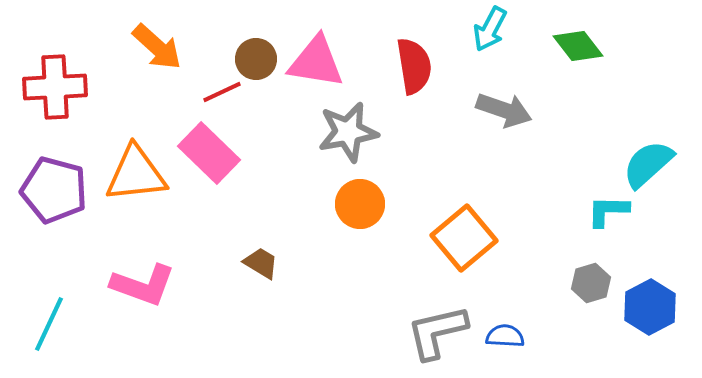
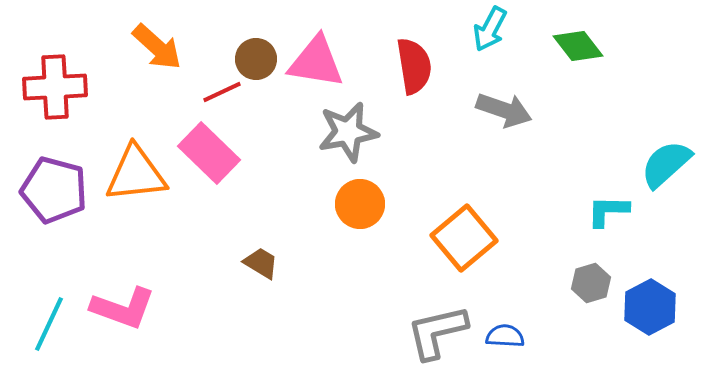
cyan semicircle: moved 18 px right
pink L-shape: moved 20 px left, 23 px down
